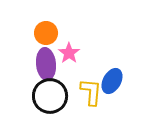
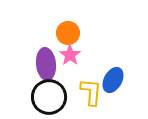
orange circle: moved 22 px right
pink star: moved 1 px right, 2 px down
blue ellipse: moved 1 px right, 1 px up
black circle: moved 1 px left, 1 px down
